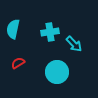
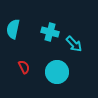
cyan cross: rotated 24 degrees clockwise
red semicircle: moved 6 px right, 4 px down; rotated 96 degrees clockwise
